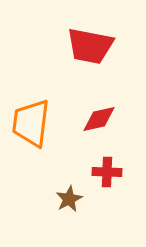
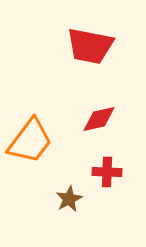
orange trapezoid: moved 1 px left, 18 px down; rotated 150 degrees counterclockwise
